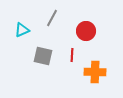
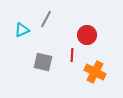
gray line: moved 6 px left, 1 px down
red circle: moved 1 px right, 4 px down
gray square: moved 6 px down
orange cross: rotated 25 degrees clockwise
